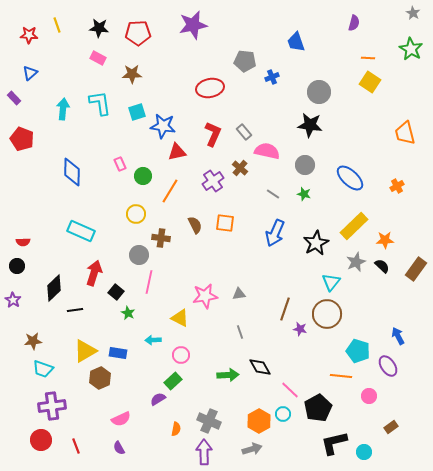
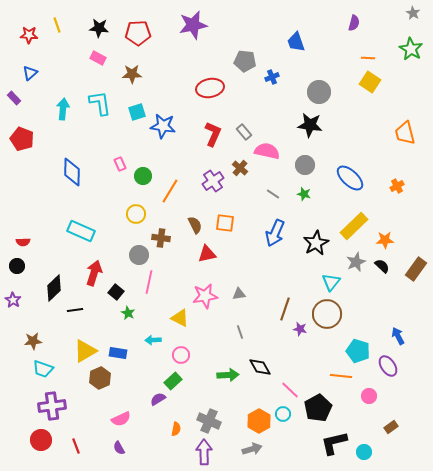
red triangle at (177, 152): moved 30 px right, 102 px down
